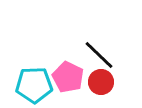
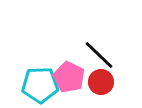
pink pentagon: moved 1 px right
cyan pentagon: moved 6 px right
